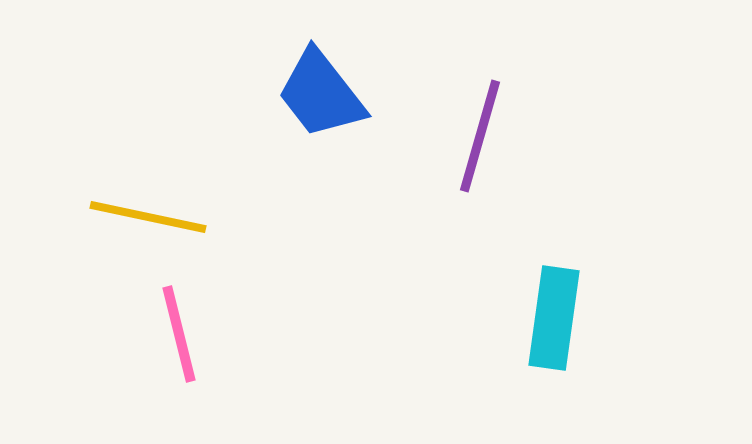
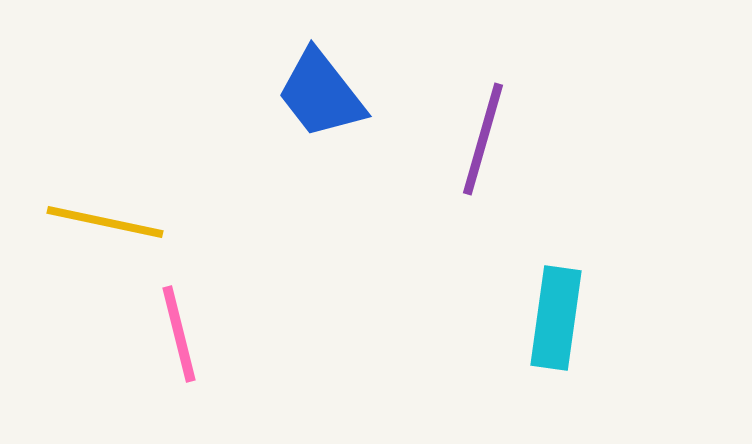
purple line: moved 3 px right, 3 px down
yellow line: moved 43 px left, 5 px down
cyan rectangle: moved 2 px right
